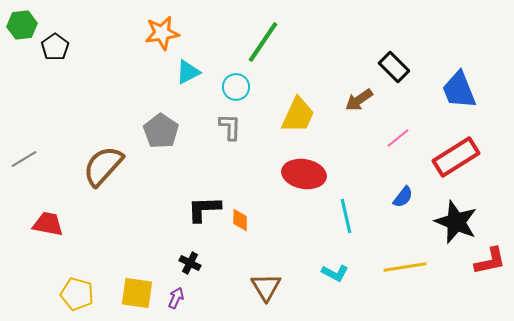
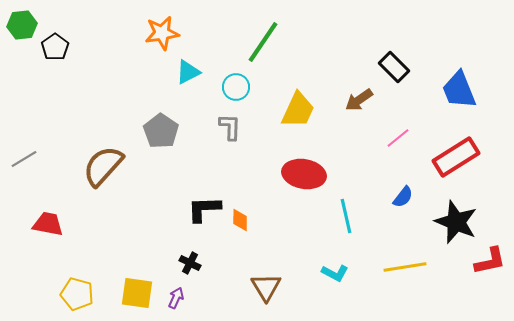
yellow trapezoid: moved 5 px up
